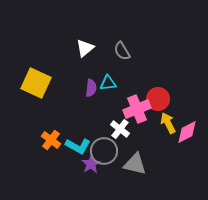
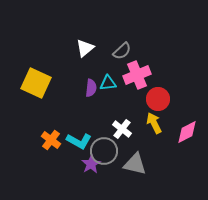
gray semicircle: rotated 102 degrees counterclockwise
pink cross: moved 34 px up
yellow arrow: moved 14 px left
white cross: moved 2 px right
cyan L-shape: moved 1 px right, 5 px up
